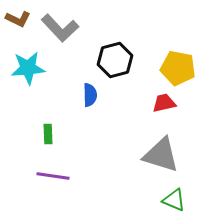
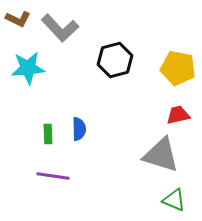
blue semicircle: moved 11 px left, 34 px down
red trapezoid: moved 14 px right, 12 px down
